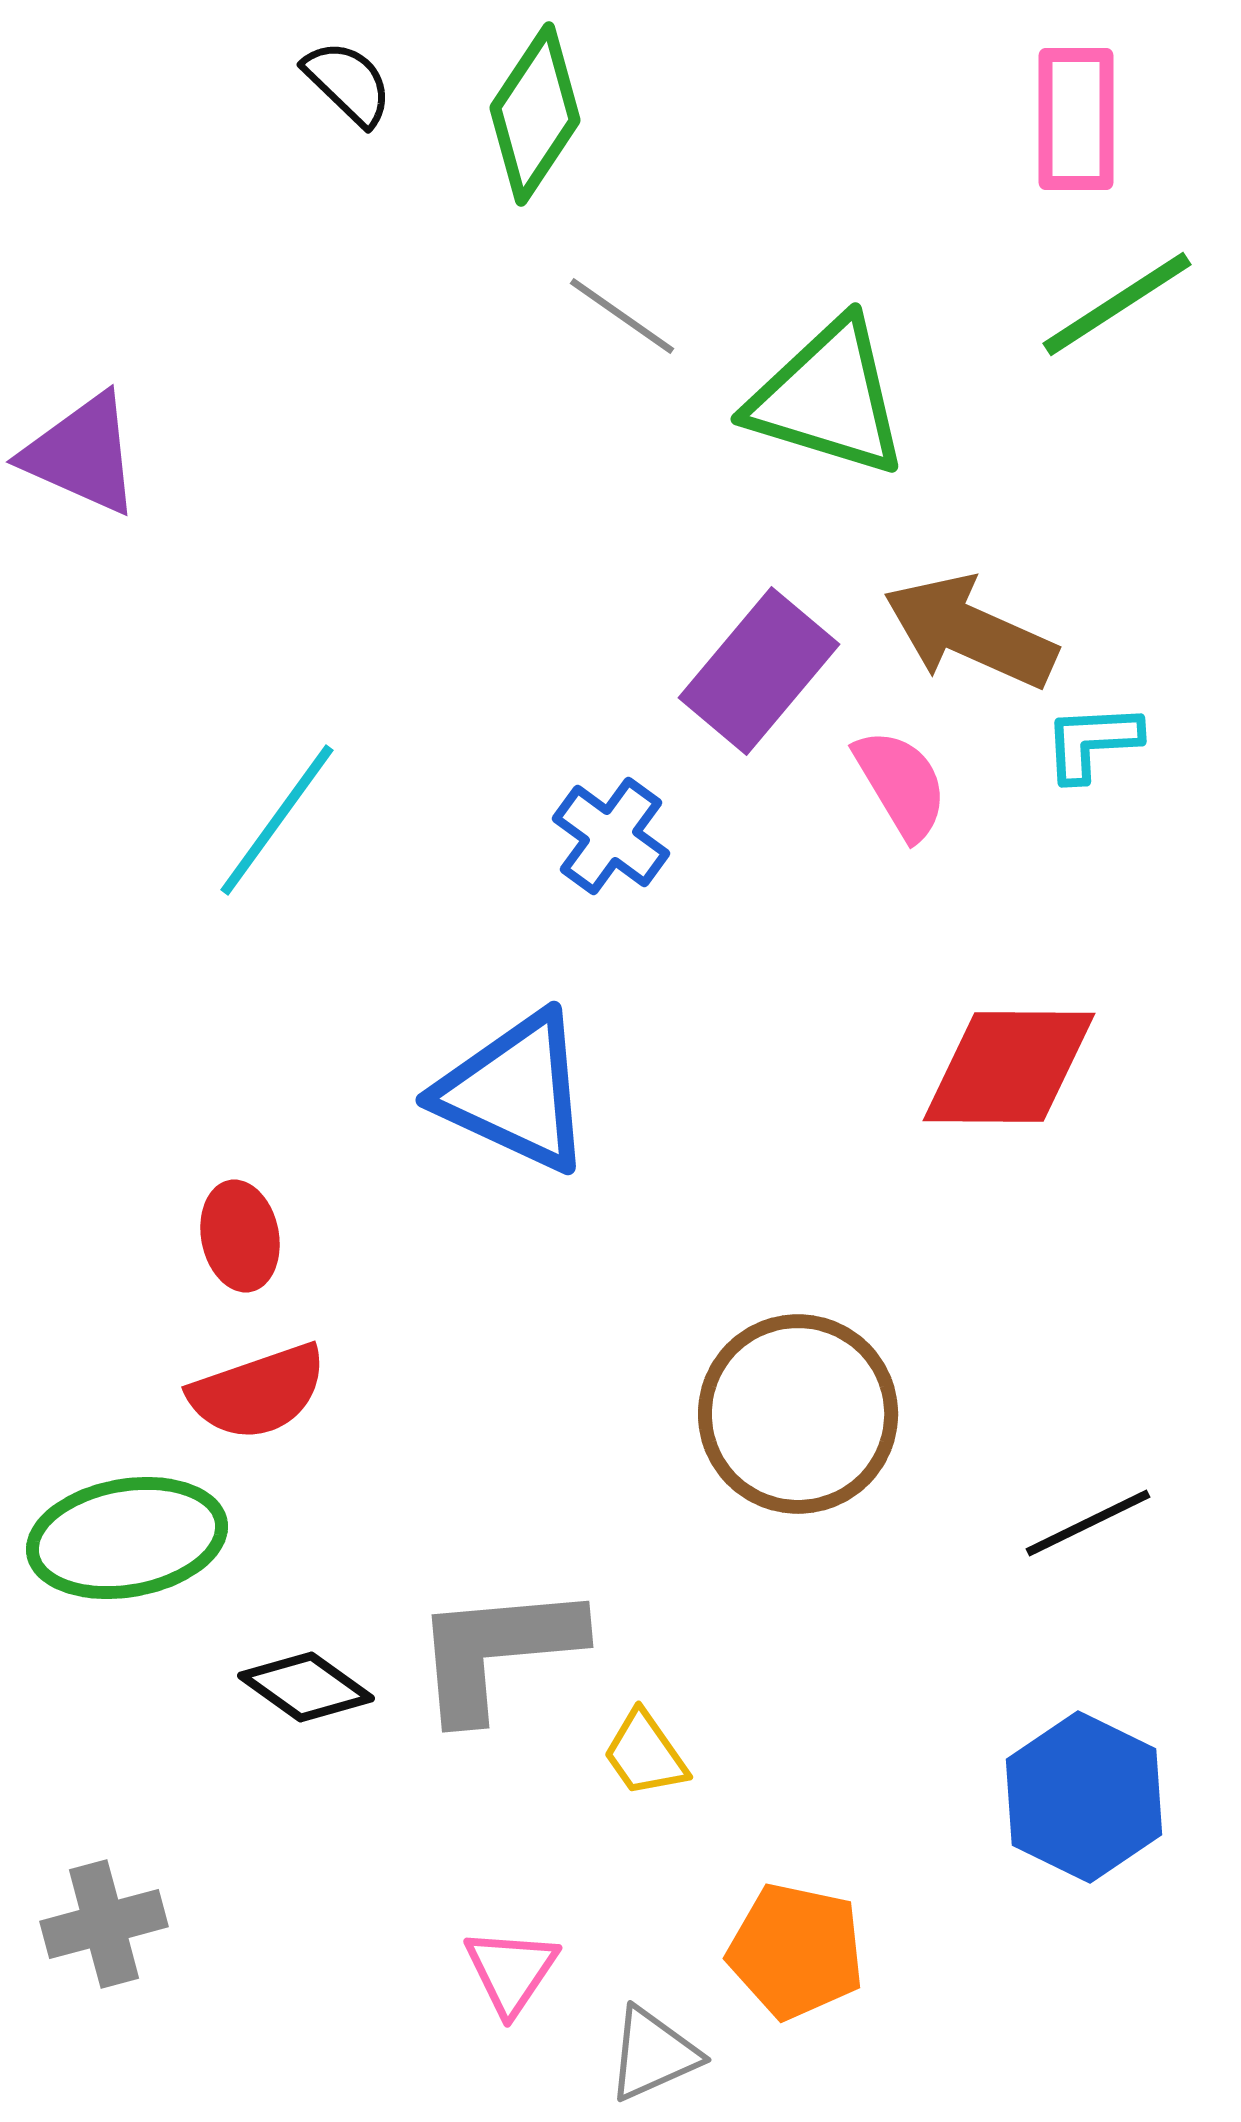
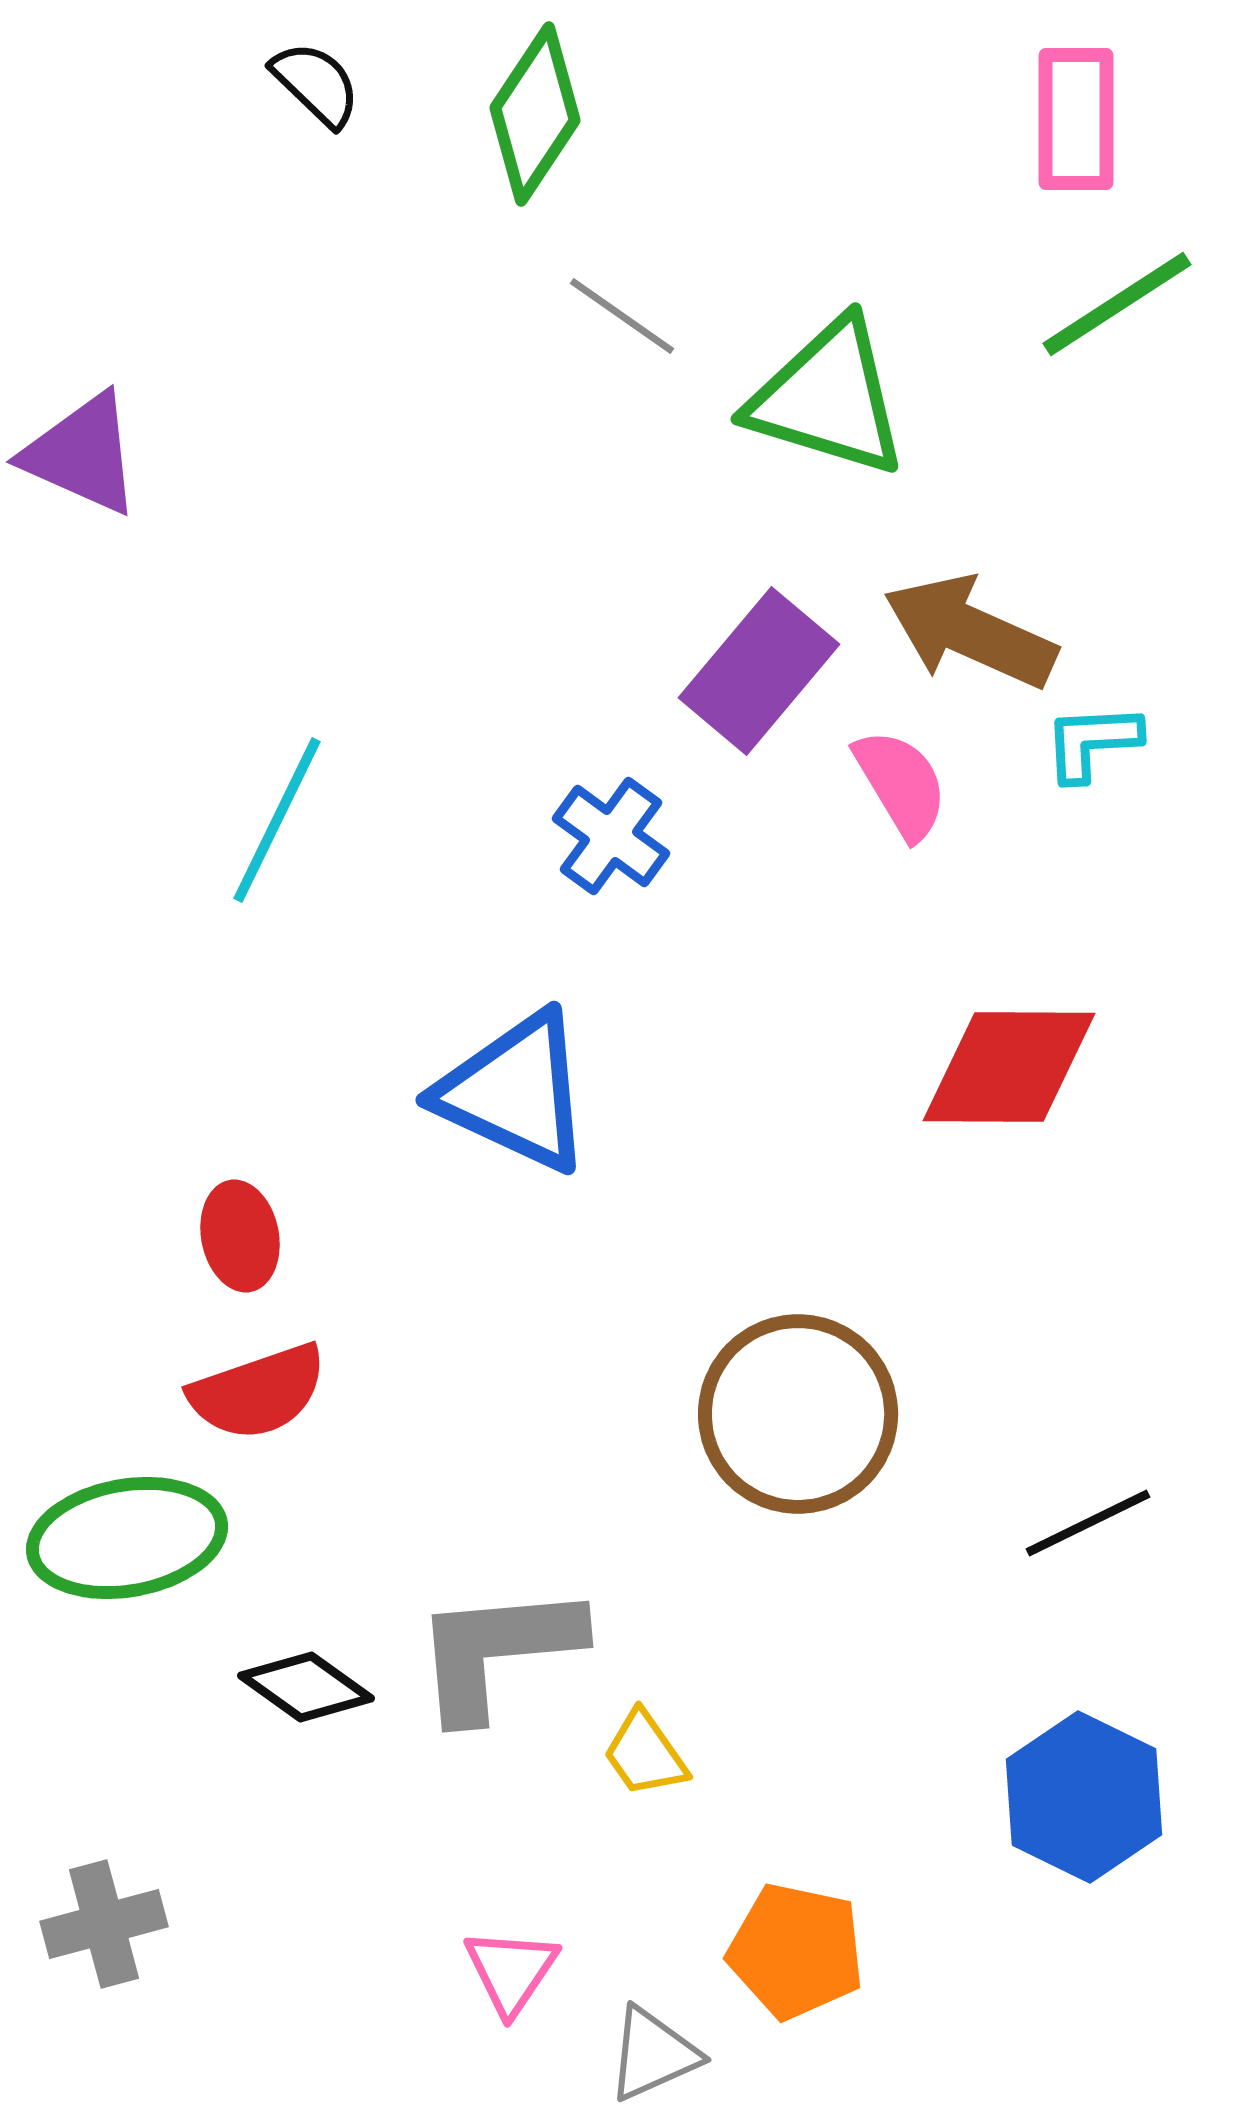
black semicircle: moved 32 px left, 1 px down
cyan line: rotated 10 degrees counterclockwise
